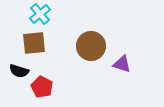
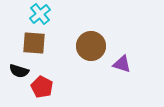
brown square: rotated 10 degrees clockwise
